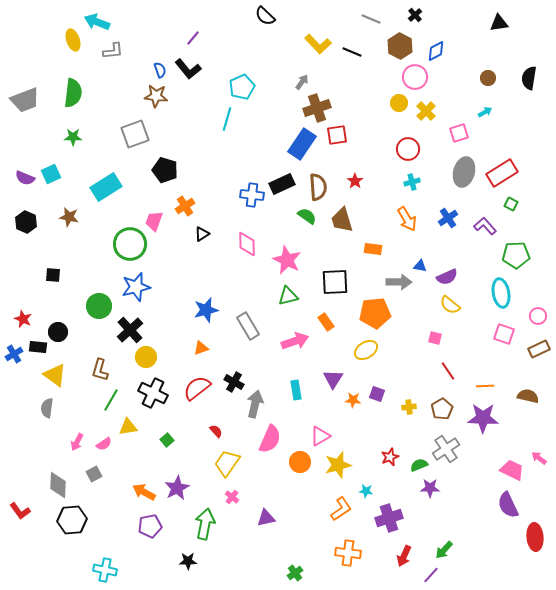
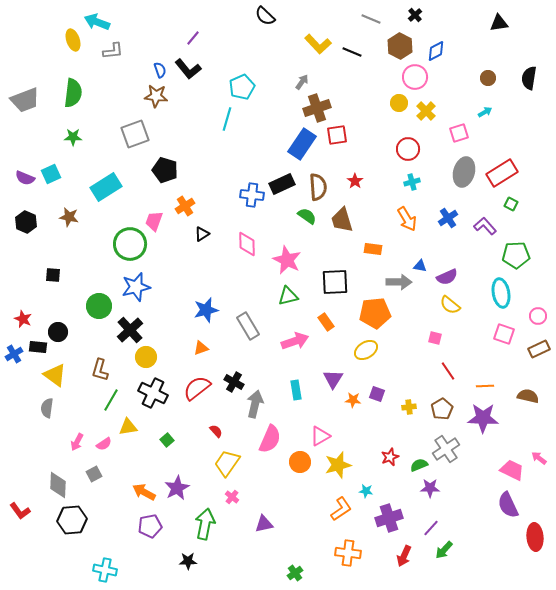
purple triangle at (266, 518): moved 2 px left, 6 px down
purple line at (431, 575): moved 47 px up
